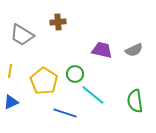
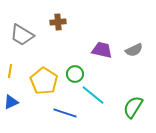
green semicircle: moved 2 px left, 6 px down; rotated 40 degrees clockwise
